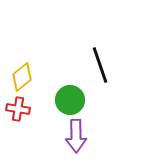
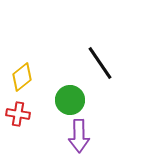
black line: moved 2 px up; rotated 15 degrees counterclockwise
red cross: moved 5 px down
purple arrow: moved 3 px right
